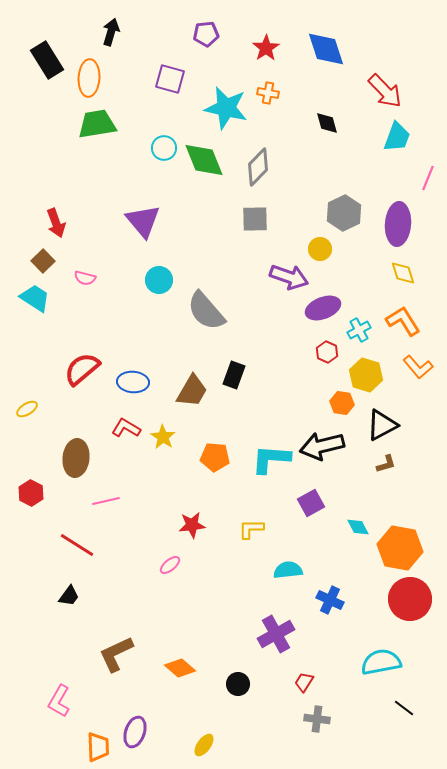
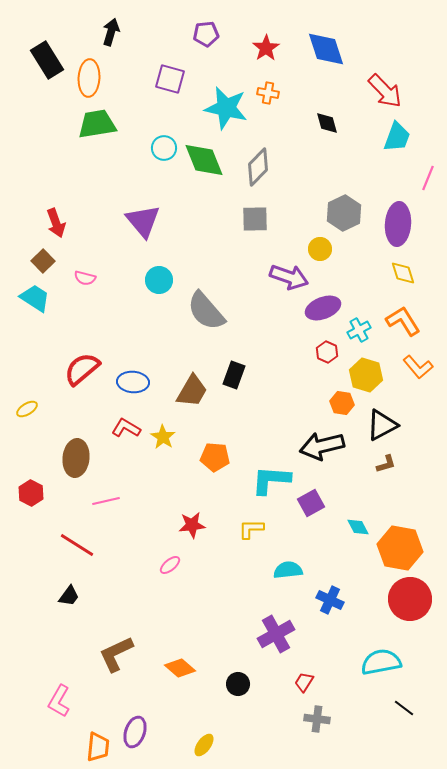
cyan L-shape at (271, 459): moved 21 px down
orange trapezoid at (98, 747): rotated 8 degrees clockwise
